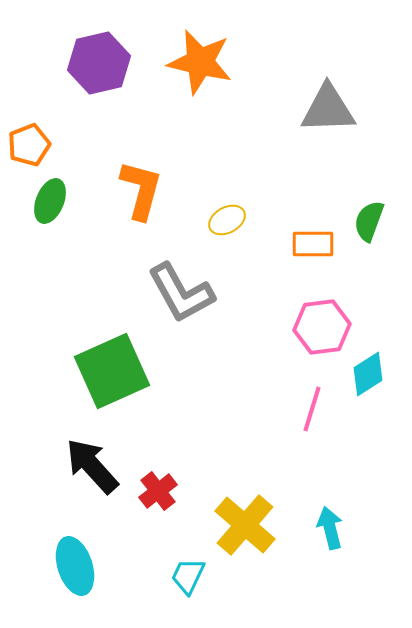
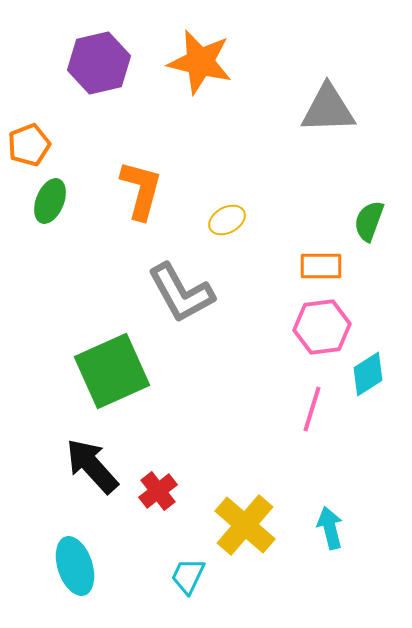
orange rectangle: moved 8 px right, 22 px down
